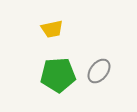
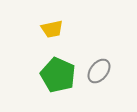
green pentagon: rotated 28 degrees clockwise
